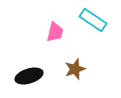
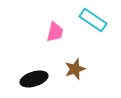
black ellipse: moved 5 px right, 3 px down
